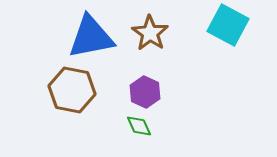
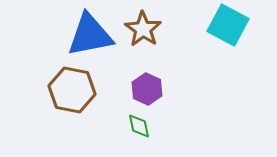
brown star: moved 7 px left, 4 px up
blue triangle: moved 1 px left, 2 px up
purple hexagon: moved 2 px right, 3 px up
green diamond: rotated 12 degrees clockwise
